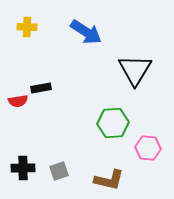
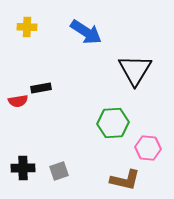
brown L-shape: moved 16 px right
